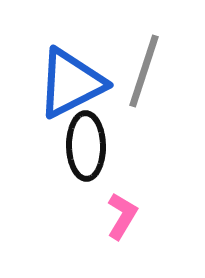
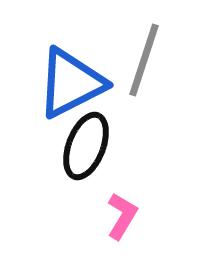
gray line: moved 11 px up
black ellipse: rotated 22 degrees clockwise
